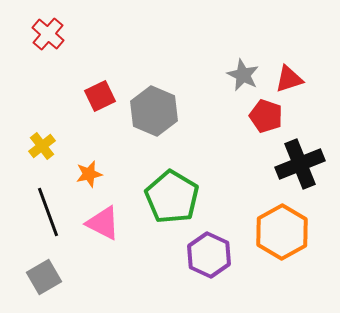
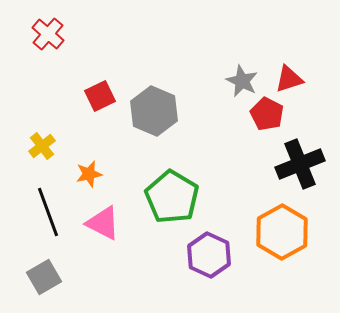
gray star: moved 1 px left, 6 px down
red pentagon: moved 1 px right, 2 px up; rotated 8 degrees clockwise
